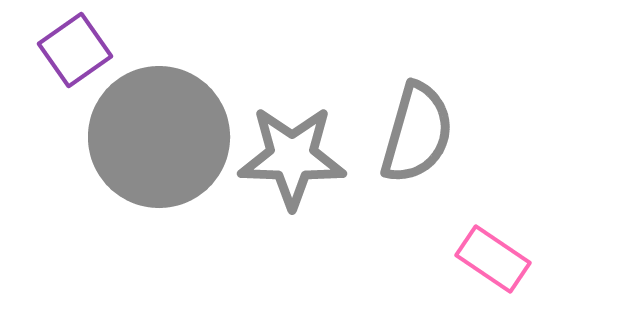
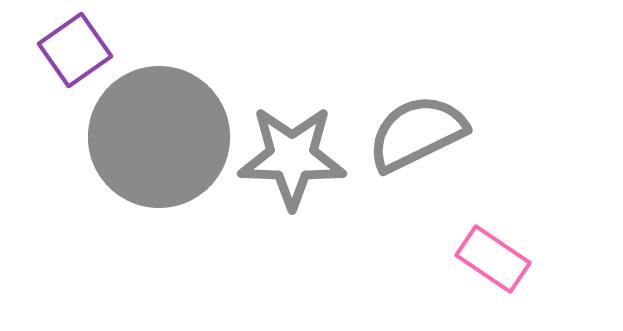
gray semicircle: rotated 132 degrees counterclockwise
